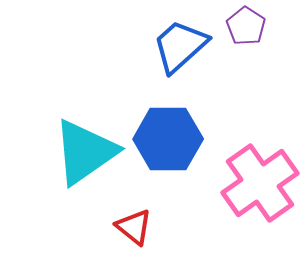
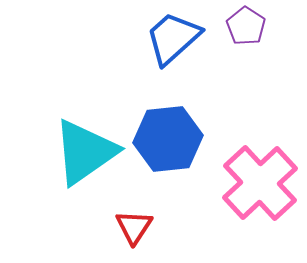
blue trapezoid: moved 7 px left, 8 px up
blue hexagon: rotated 6 degrees counterclockwise
pink cross: rotated 8 degrees counterclockwise
red triangle: rotated 24 degrees clockwise
